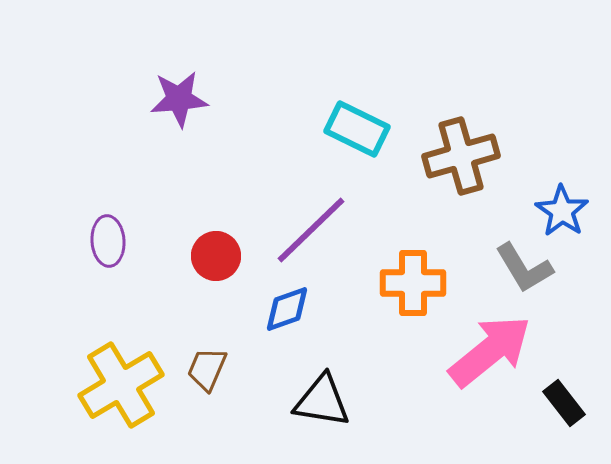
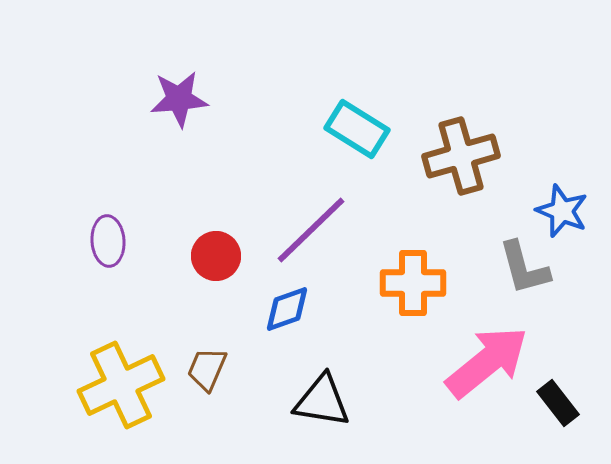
cyan rectangle: rotated 6 degrees clockwise
blue star: rotated 12 degrees counterclockwise
gray L-shape: rotated 16 degrees clockwise
pink arrow: moved 3 px left, 11 px down
yellow cross: rotated 6 degrees clockwise
black rectangle: moved 6 px left
